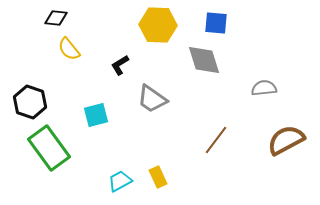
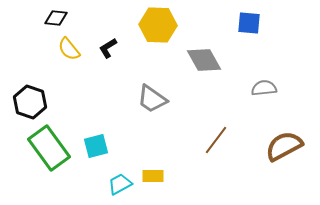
blue square: moved 33 px right
gray diamond: rotated 12 degrees counterclockwise
black L-shape: moved 12 px left, 17 px up
cyan square: moved 31 px down
brown semicircle: moved 2 px left, 6 px down
yellow rectangle: moved 5 px left, 1 px up; rotated 65 degrees counterclockwise
cyan trapezoid: moved 3 px down
